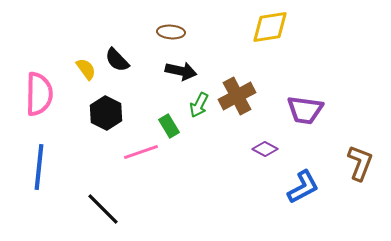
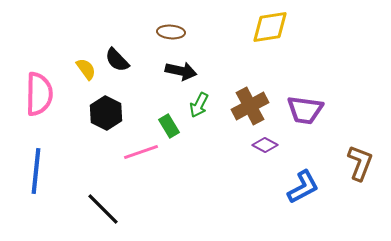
brown cross: moved 13 px right, 10 px down
purple diamond: moved 4 px up
blue line: moved 3 px left, 4 px down
